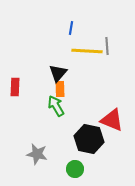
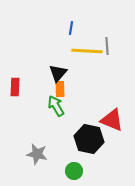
green circle: moved 1 px left, 2 px down
